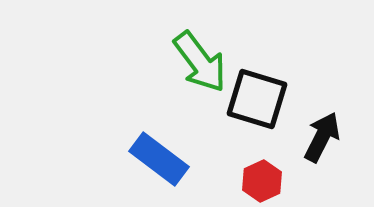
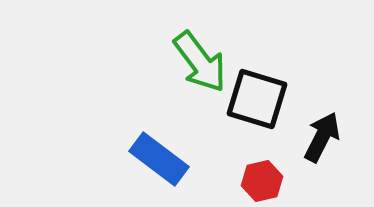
red hexagon: rotated 12 degrees clockwise
